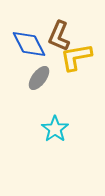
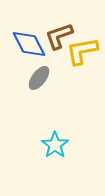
brown L-shape: rotated 48 degrees clockwise
yellow L-shape: moved 6 px right, 6 px up
cyan star: moved 16 px down
